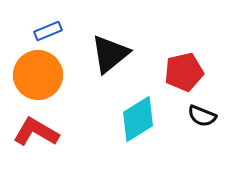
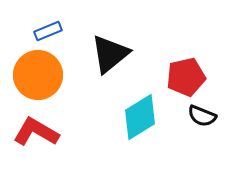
red pentagon: moved 2 px right, 5 px down
cyan diamond: moved 2 px right, 2 px up
